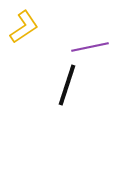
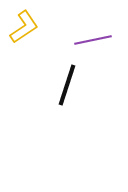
purple line: moved 3 px right, 7 px up
